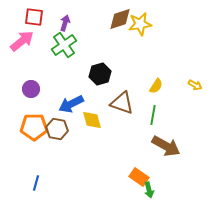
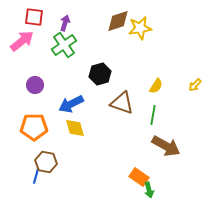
brown diamond: moved 2 px left, 2 px down
yellow star: moved 4 px down
yellow arrow: rotated 104 degrees clockwise
purple circle: moved 4 px right, 4 px up
yellow diamond: moved 17 px left, 8 px down
brown hexagon: moved 11 px left, 33 px down
blue line: moved 7 px up
